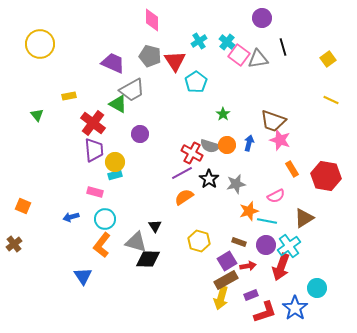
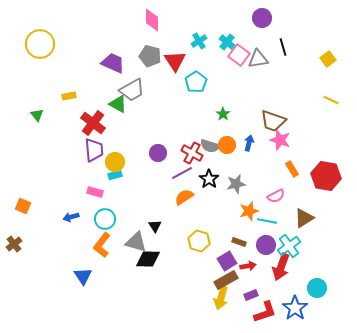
purple circle at (140, 134): moved 18 px right, 19 px down
